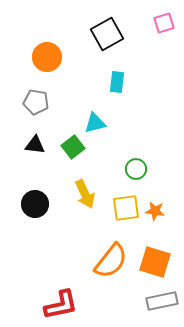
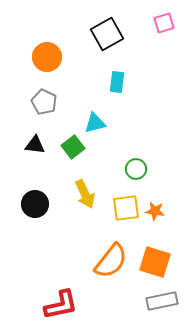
gray pentagon: moved 8 px right; rotated 15 degrees clockwise
